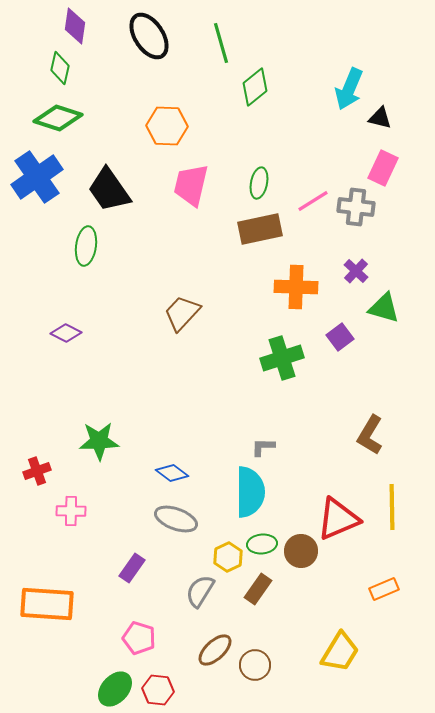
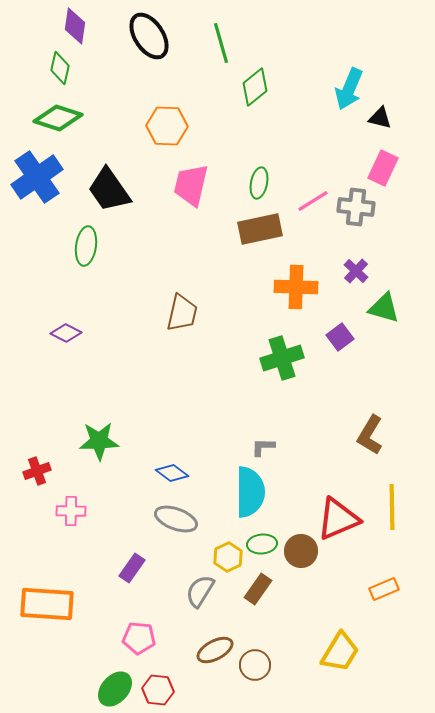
brown trapezoid at (182, 313): rotated 150 degrees clockwise
pink pentagon at (139, 638): rotated 12 degrees counterclockwise
brown ellipse at (215, 650): rotated 15 degrees clockwise
